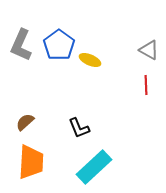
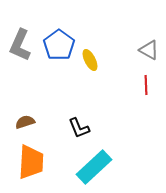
gray L-shape: moved 1 px left
yellow ellipse: rotated 40 degrees clockwise
brown semicircle: rotated 24 degrees clockwise
